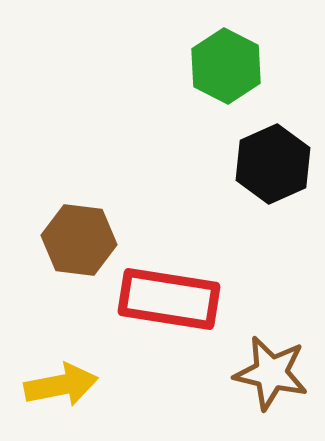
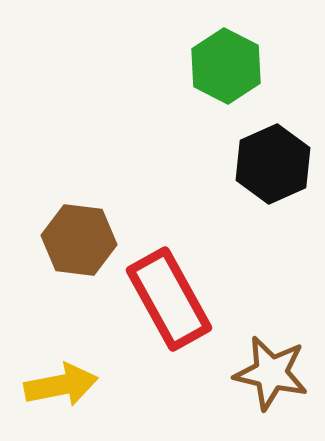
red rectangle: rotated 52 degrees clockwise
